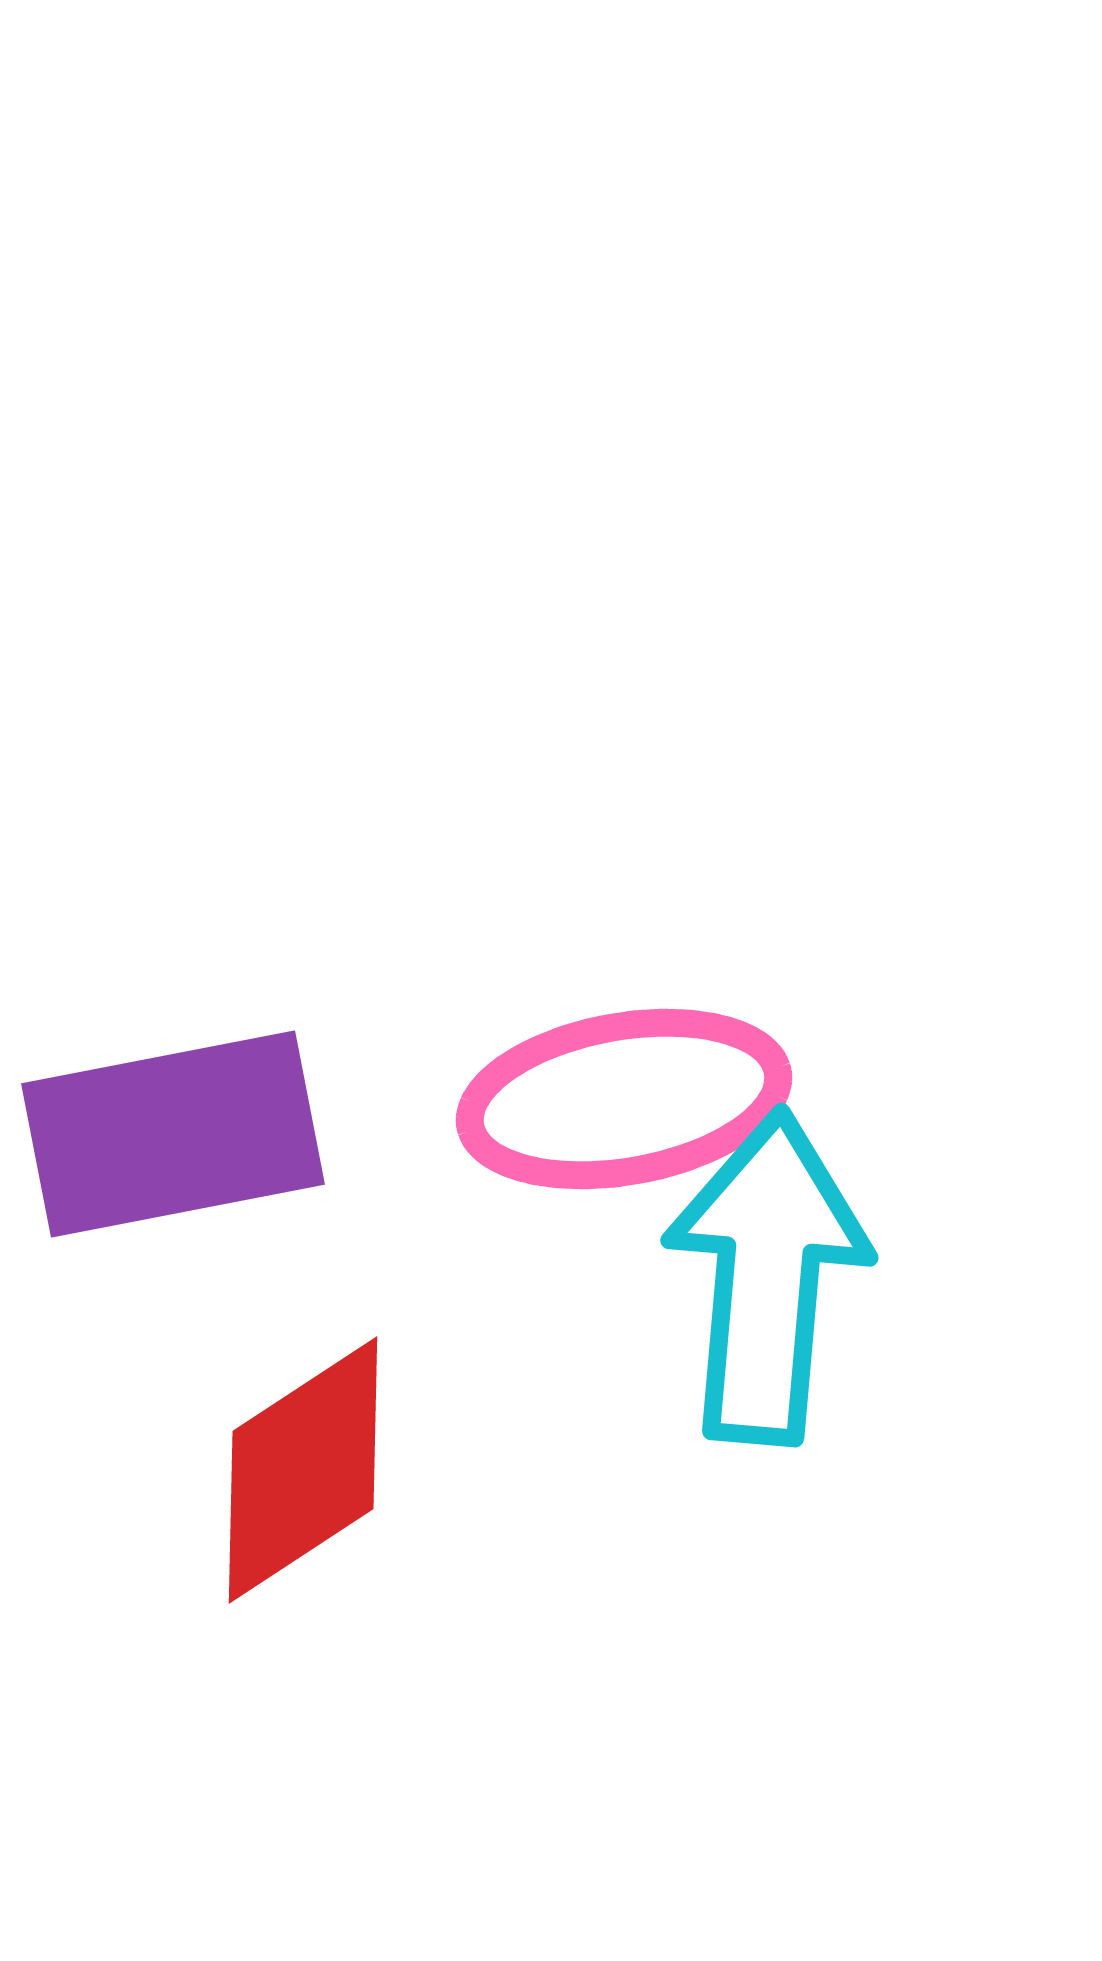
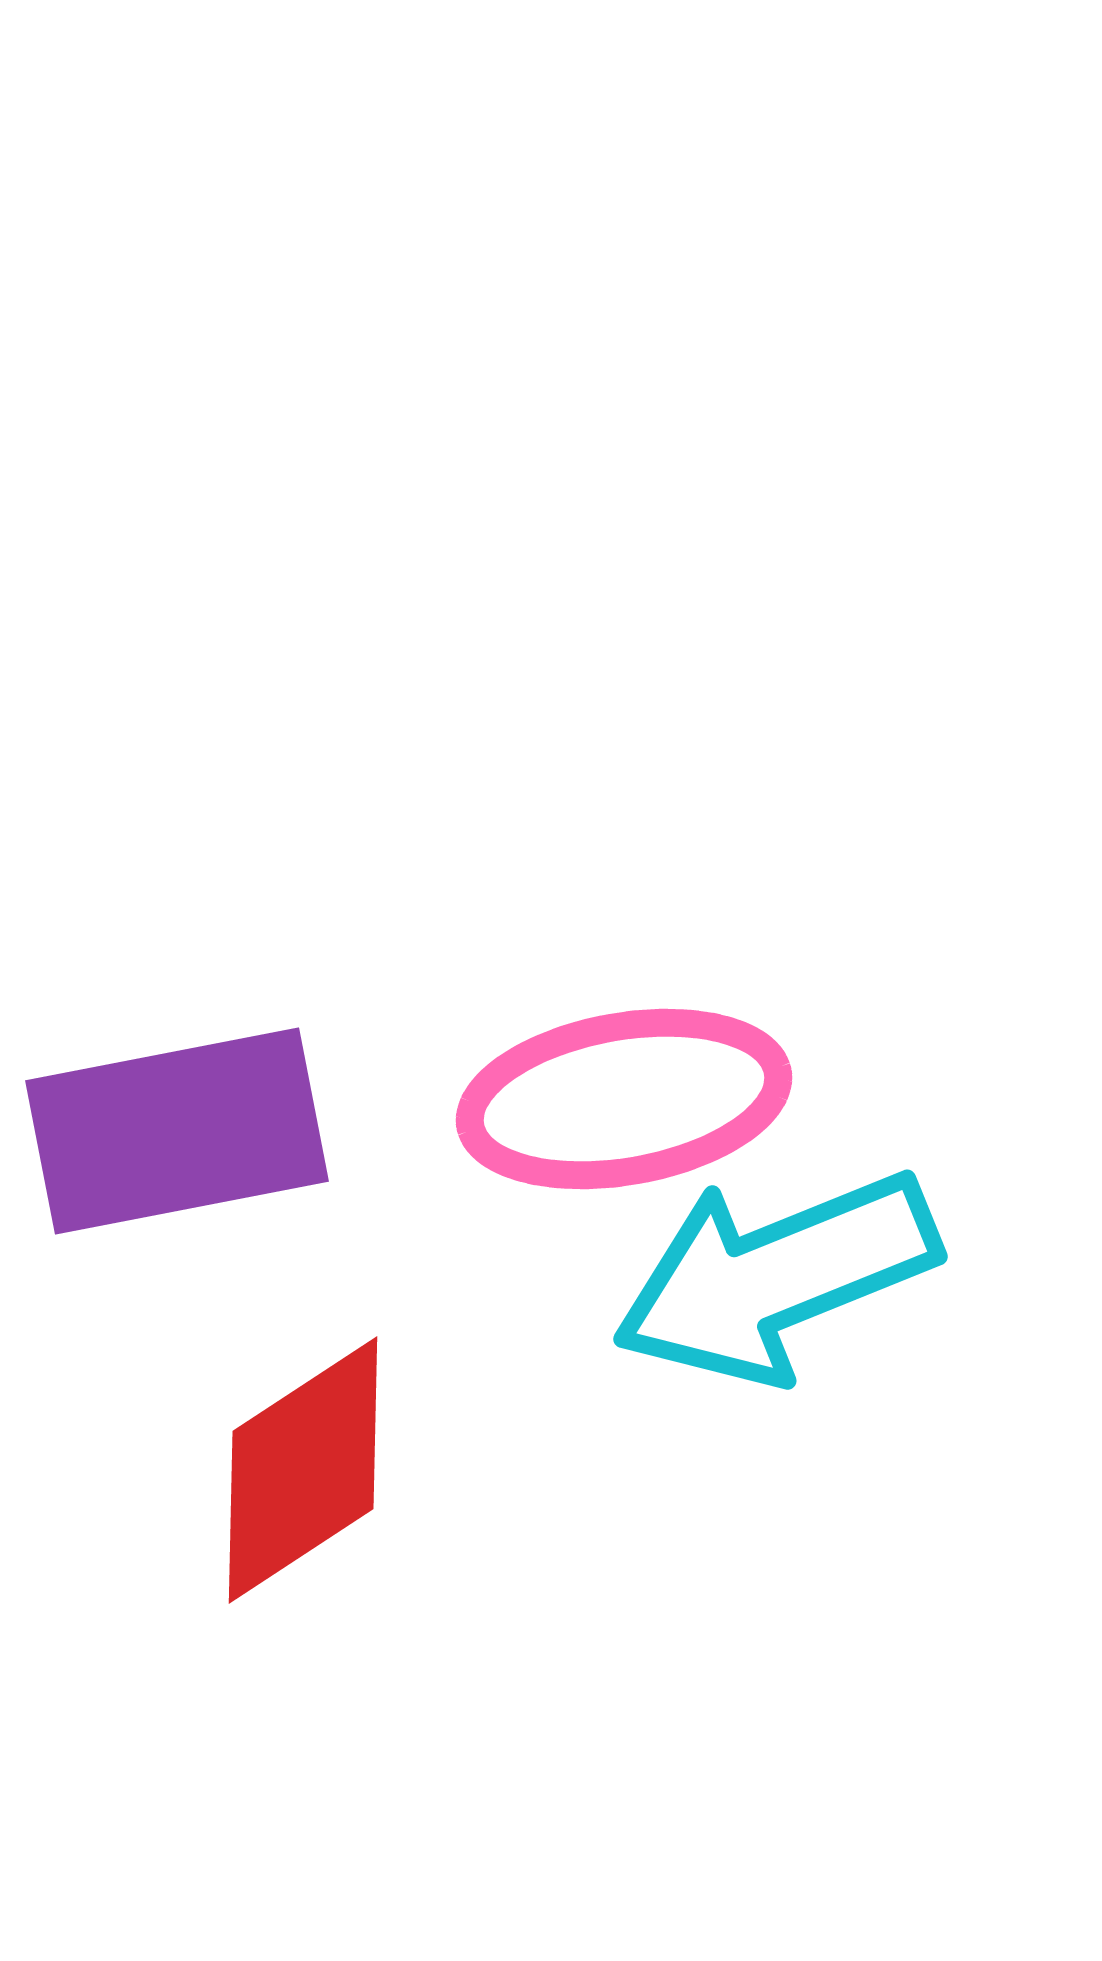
purple rectangle: moved 4 px right, 3 px up
cyan arrow: moved 9 px right; rotated 117 degrees counterclockwise
